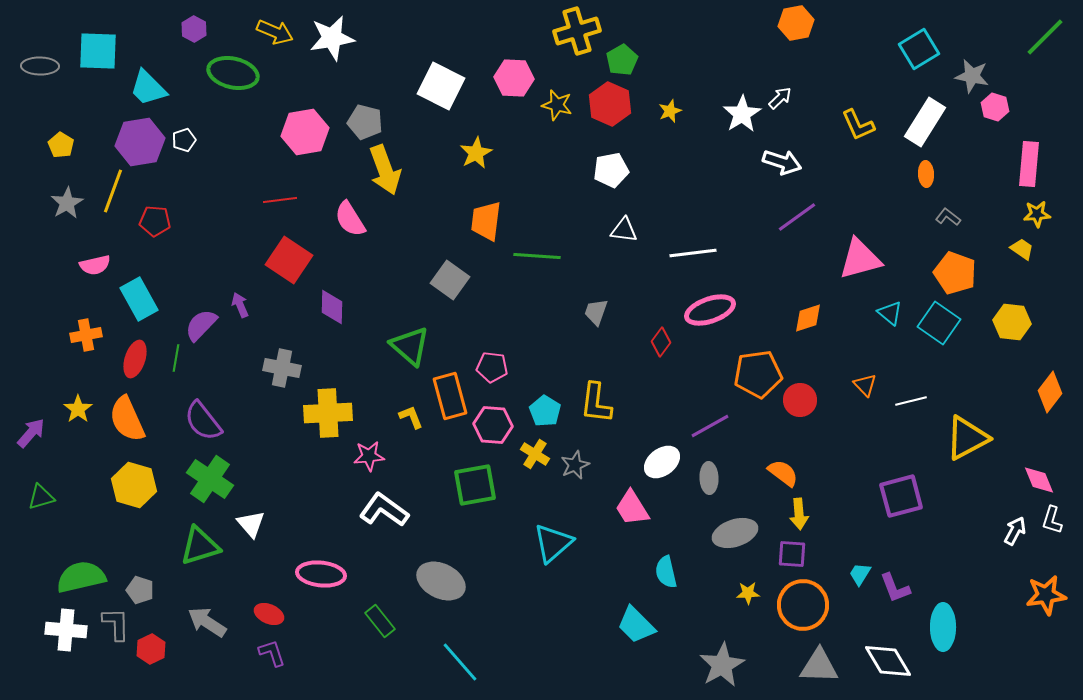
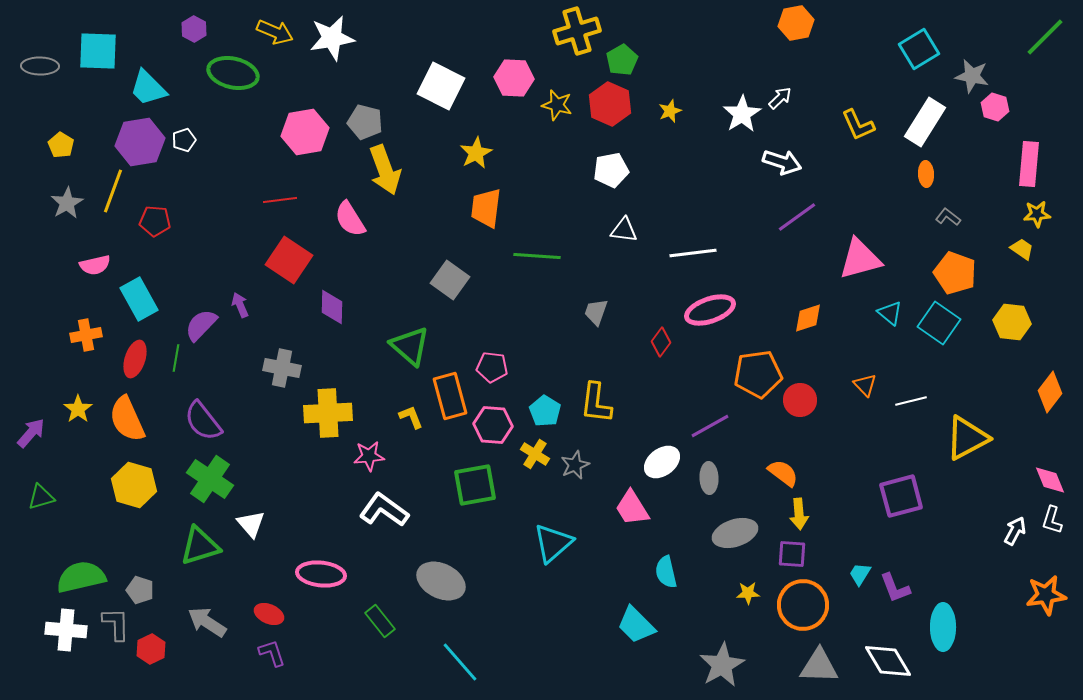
orange trapezoid at (486, 221): moved 13 px up
pink diamond at (1039, 480): moved 11 px right
